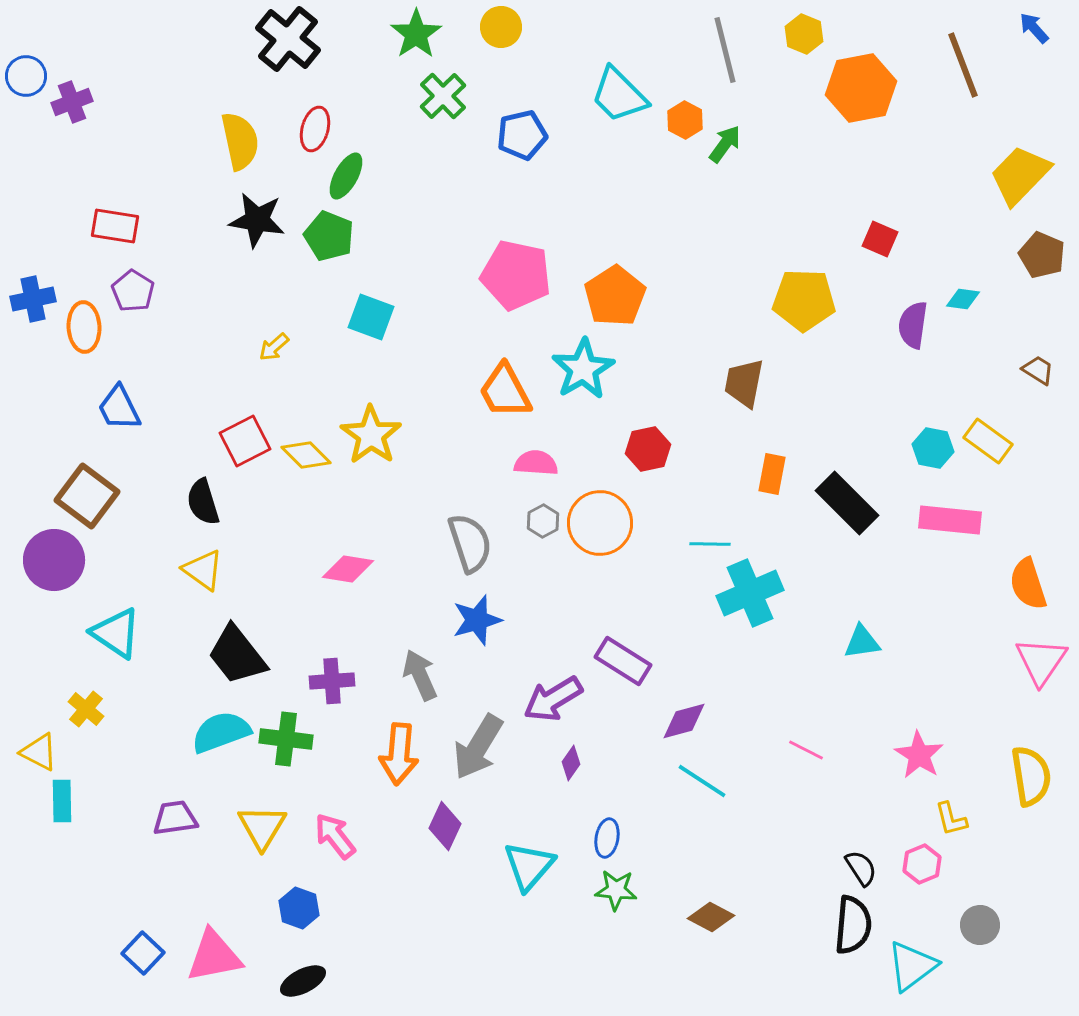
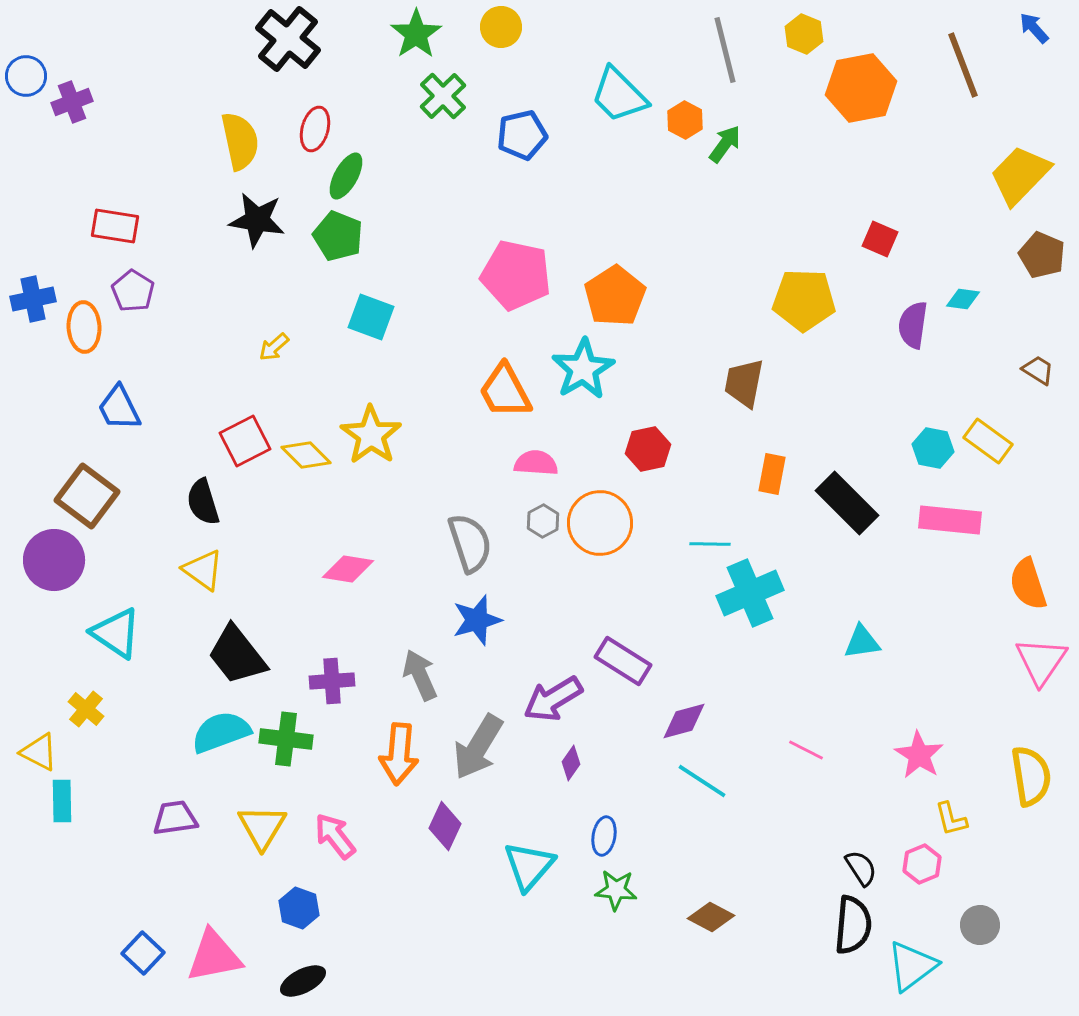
green pentagon at (329, 236): moved 9 px right
blue ellipse at (607, 838): moved 3 px left, 2 px up
